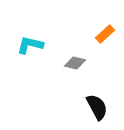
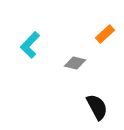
cyan L-shape: rotated 60 degrees counterclockwise
